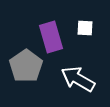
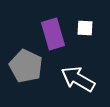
purple rectangle: moved 2 px right, 3 px up
gray pentagon: rotated 12 degrees counterclockwise
